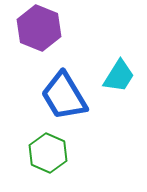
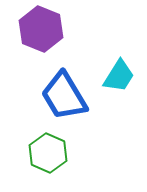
purple hexagon: moved 2 px right, 1 px down
